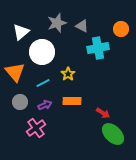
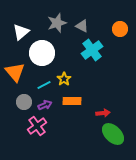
orange circle: moved 1 px left
cyan cross: moved 6 px left, 2 px down; rotated 25 degrees counterclockwise
white circle: moved 1 px down
yellow star: moved 4 px left, 5 px down
cyan line: moved 1 px right, 2 px down
gray circle: moved 4 px right
red arrow: rotated 40 degrees counterclockwise
pink cross: moved 1 px right, 2 px up
